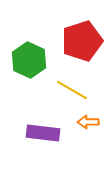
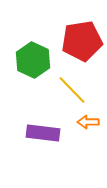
red pentagon: rotated 9 degrees clockwise
green hexagon: moved 4 px right
yellow line: rotated 16 degrees clockwise
